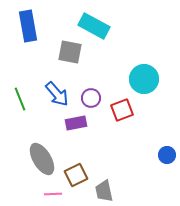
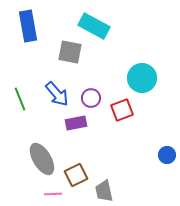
cyan circle: moved 2 px left, 1 px up
